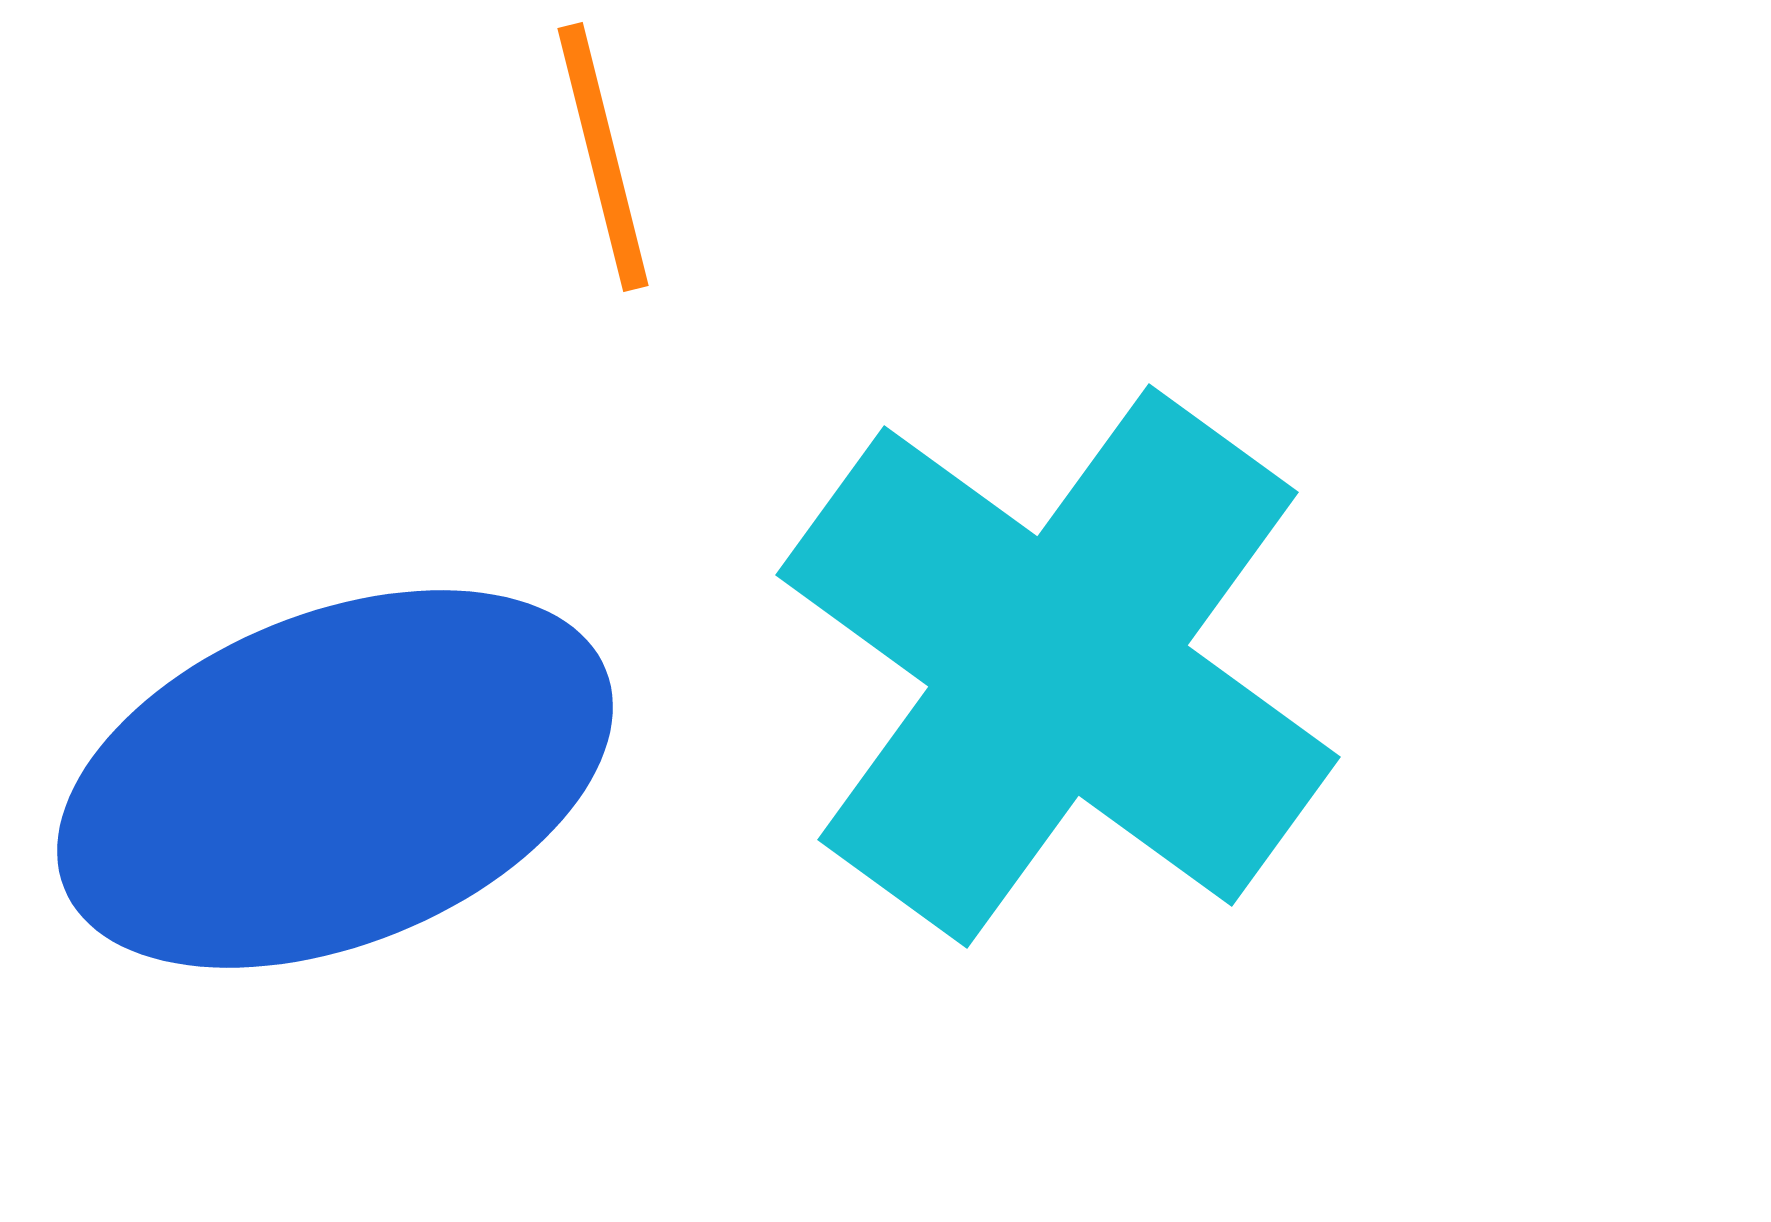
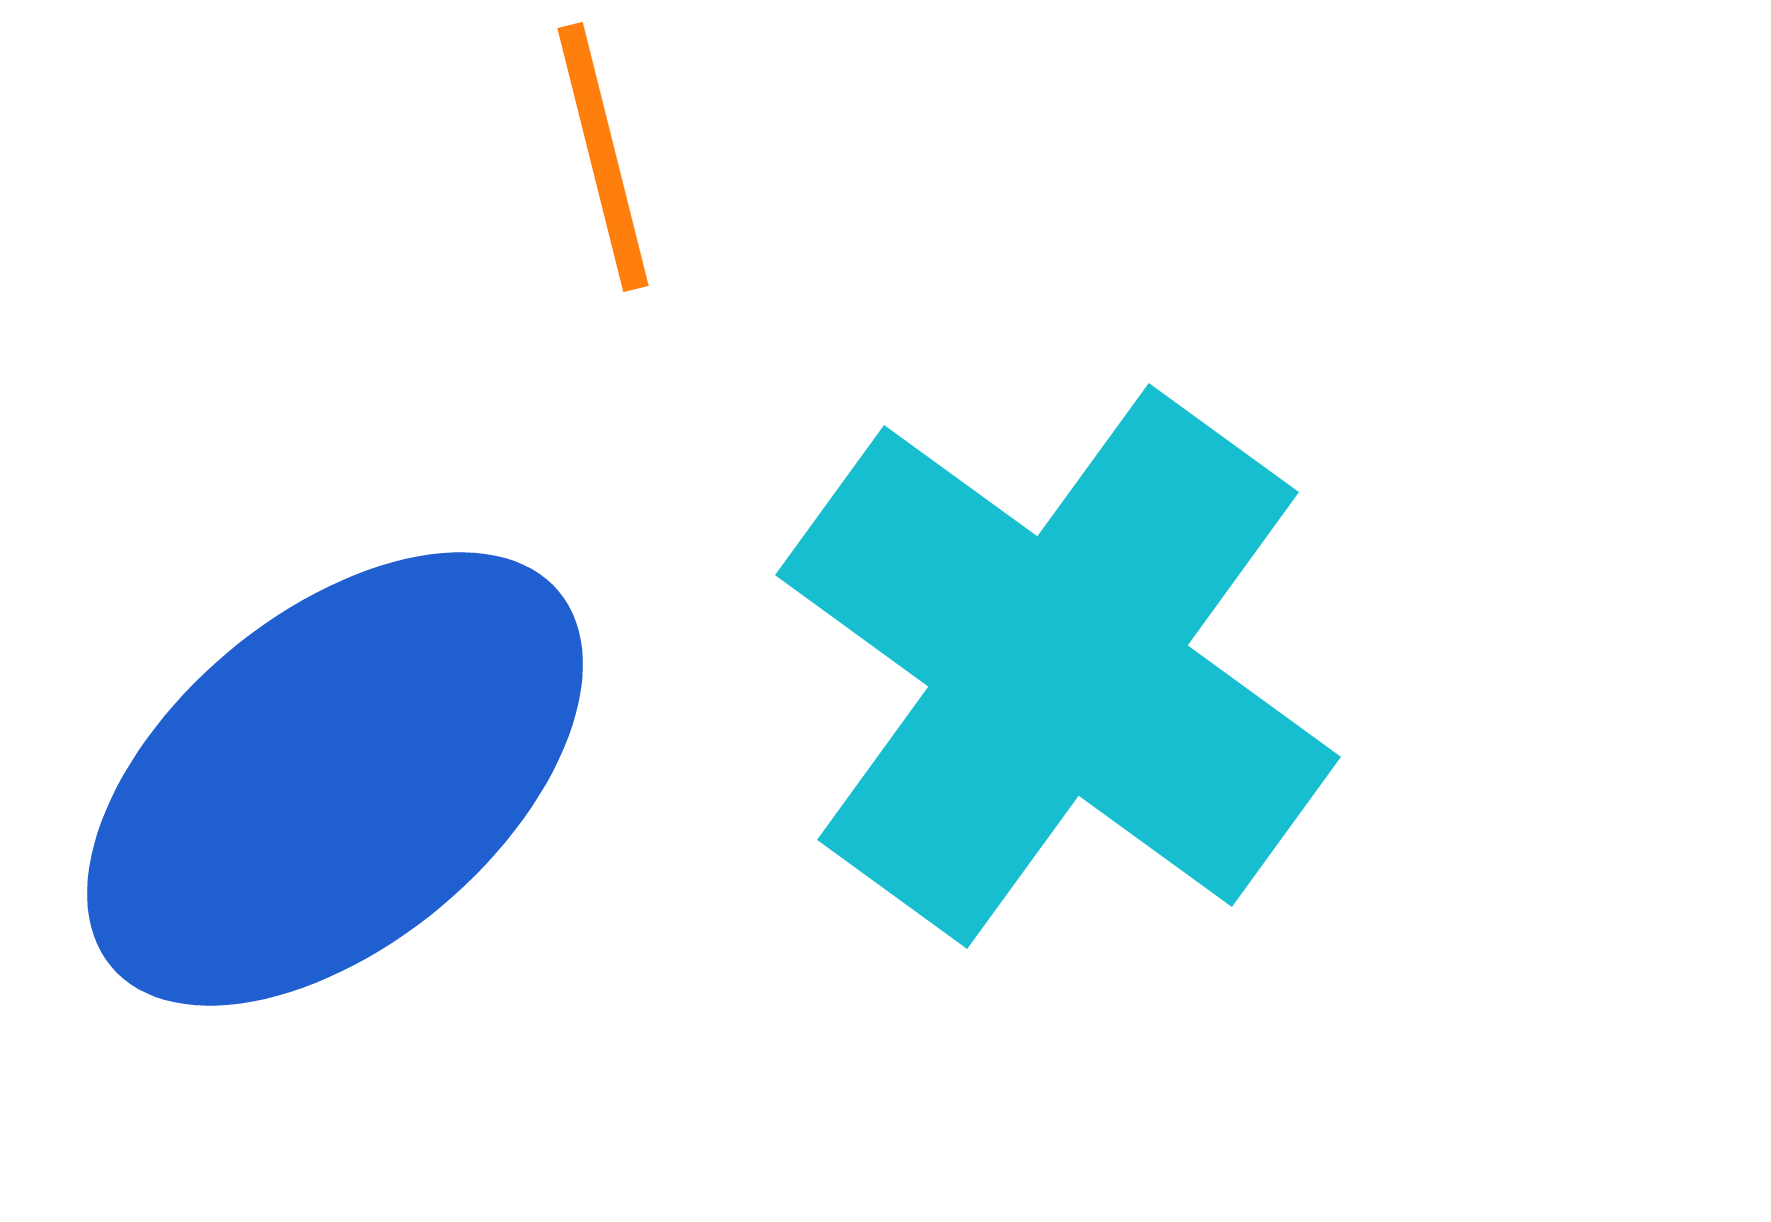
blue ellipse: rotated 18 degrees counterclockwise
